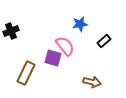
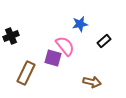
black cross: moved 5 px down
